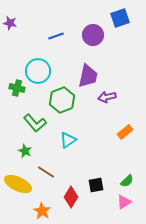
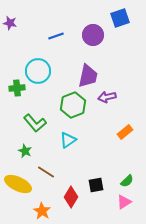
green cross: rotated 21 degrees counterclockwise
green hexagon: moved 11 px right, 5 px down
